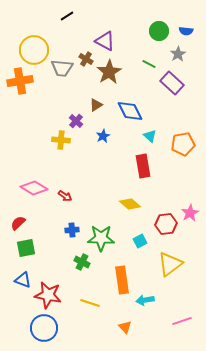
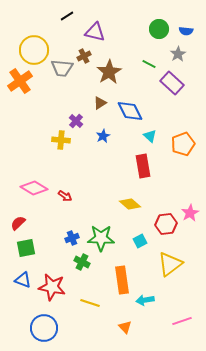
green circle: moved 2 px up
purple triangle: moved 10 px left, 9 px up; rotated 15 degrees counterclockwise
brown cross: moved 2 px left, 3 px up; rotated 32 degrees clockwise
orange cross: rotated 25 degrees counterclockwise
brown triangle: moved 4 px right, 2 px up
orange pentagon: rotated 10 degrees counterclockwise
blue cross: moved 8 px down; rotated 16 degrees counterclockwise
red star: moved 4 px right, 8 px up
